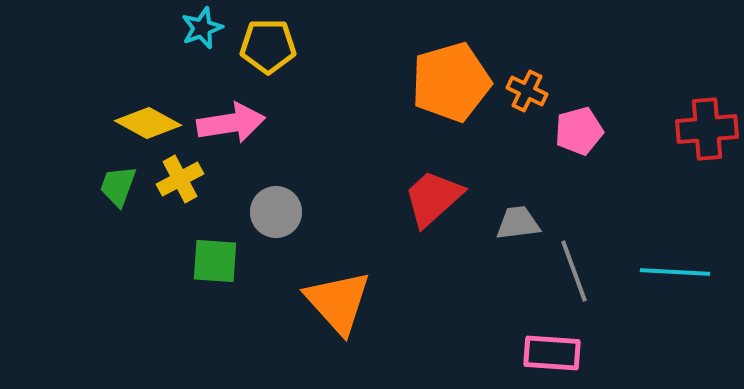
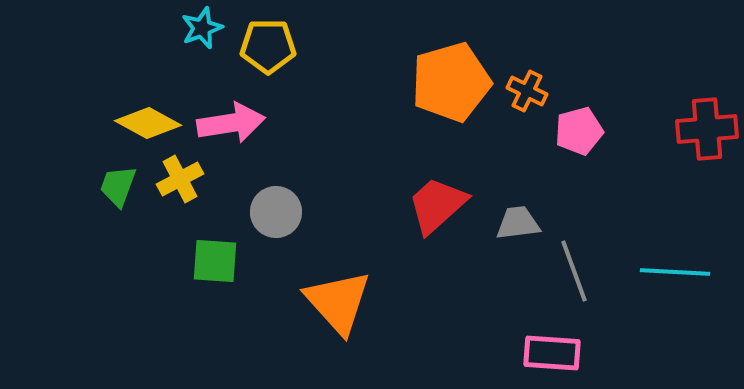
red trapezoid: moved 4 px right, 7 px down
